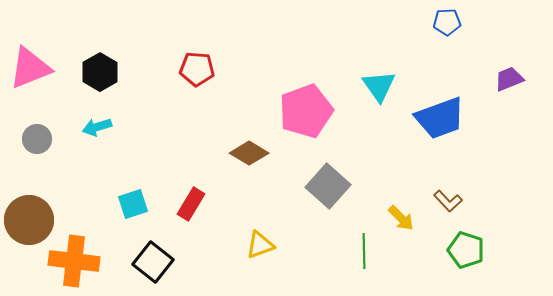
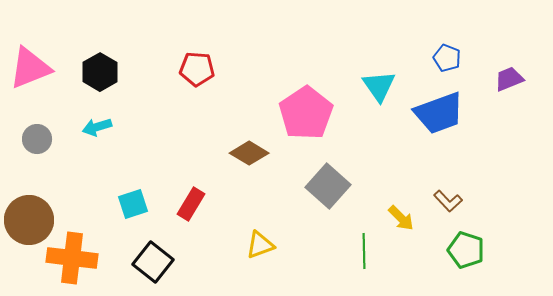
blue pentagon: moved 36 px down; rotated 24 degrees clockwise
pink pentagon: moved 2 px down; rotated 14 degrees counterclockwise
blue trapezoid: moved 1 px left, 5 px up
orange cross: moved 2 px left, 3 px up
